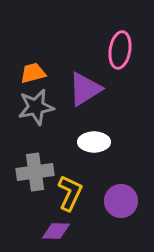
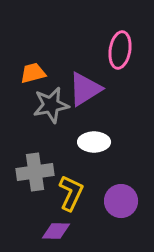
gray star: moved 15 px right, 2 px up
yellow L-shape: moved 1 px right
